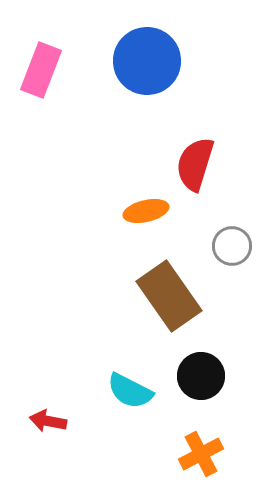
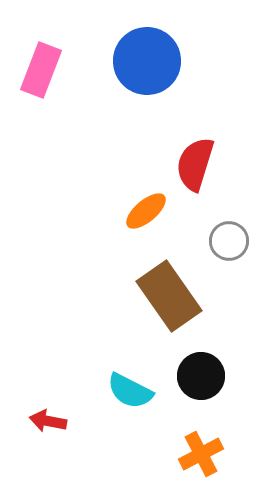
orange ellipse: rotated 27 degrees counterclockwise
gray circle: moved 3 px left, 5 px up
